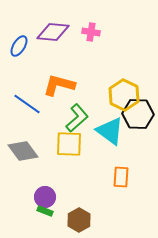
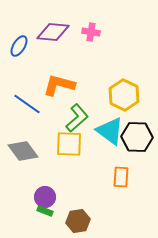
black hexagon: moved 1 px left, 23 px down
brown hexagon: moved 1 px left, 1 px down; rotated 20 degrees clockwise
